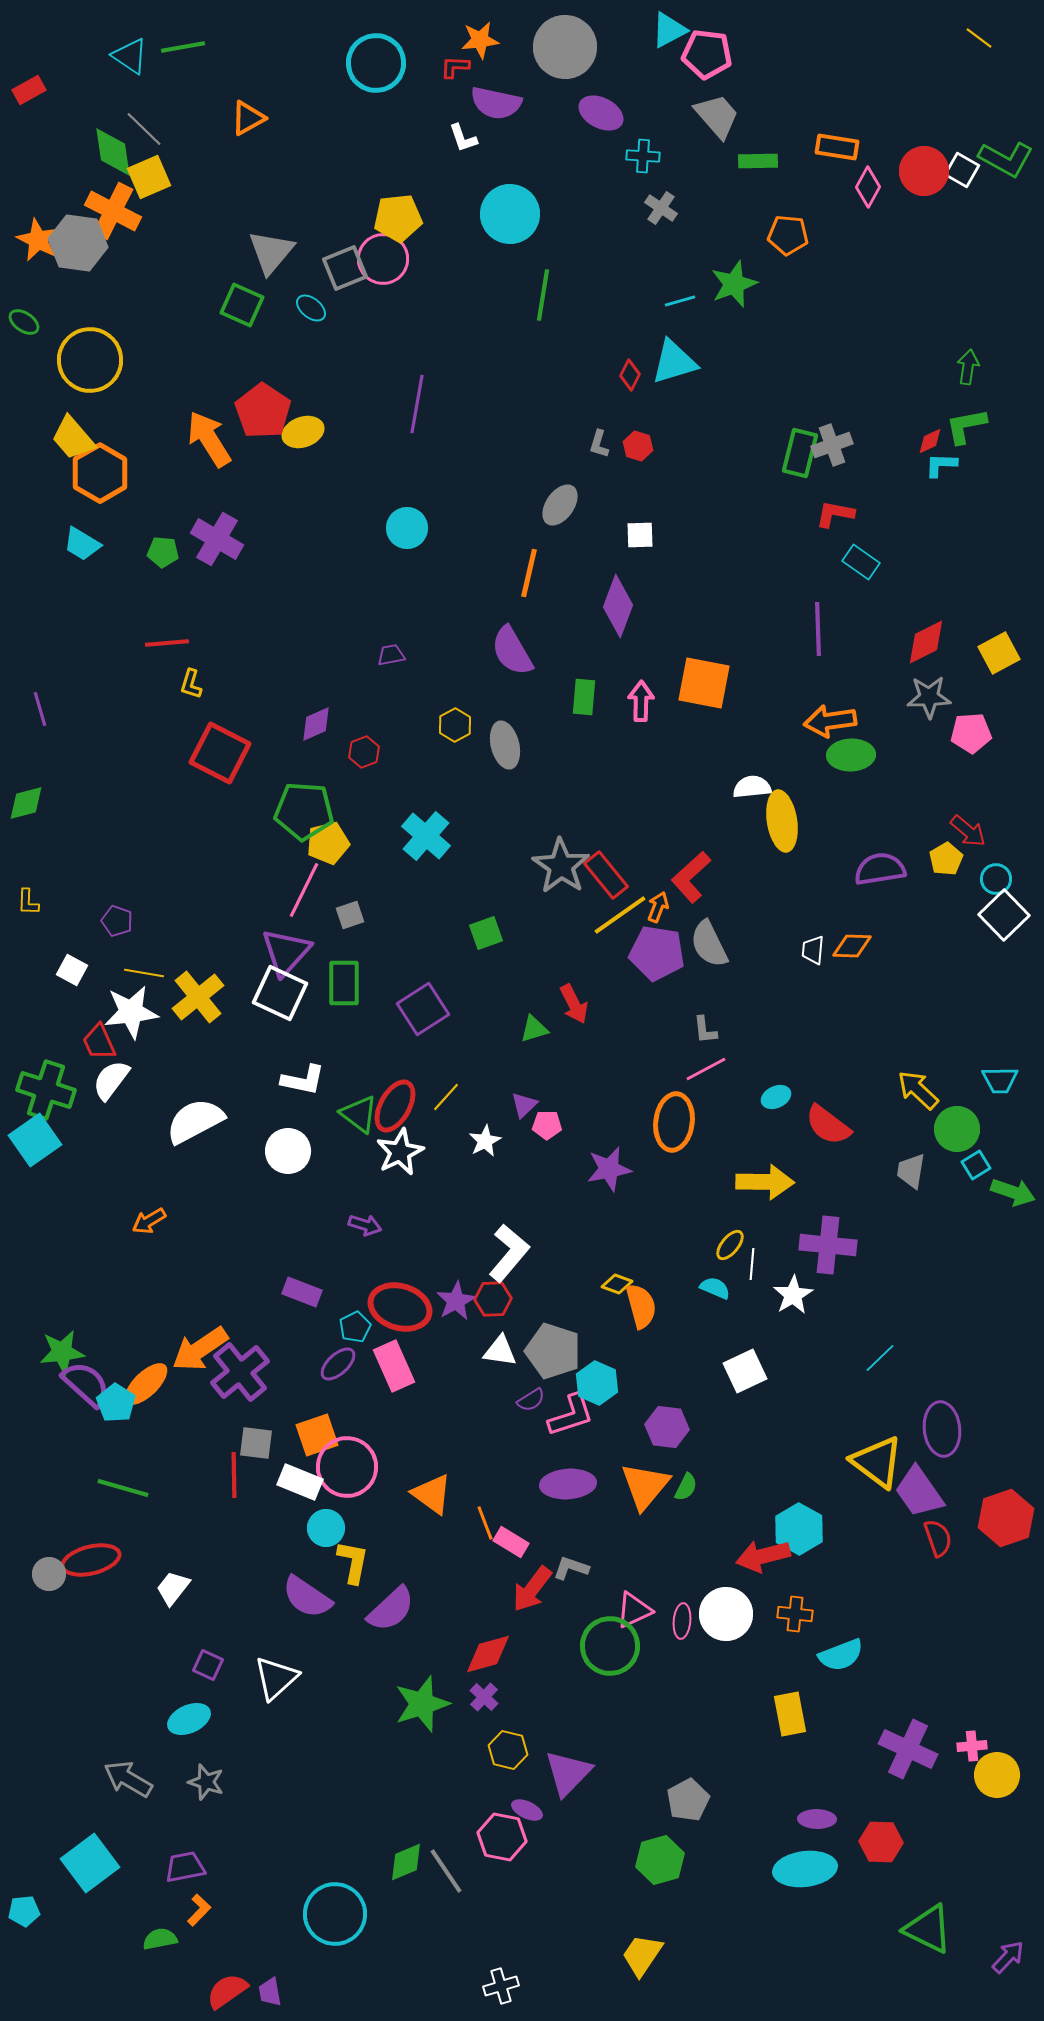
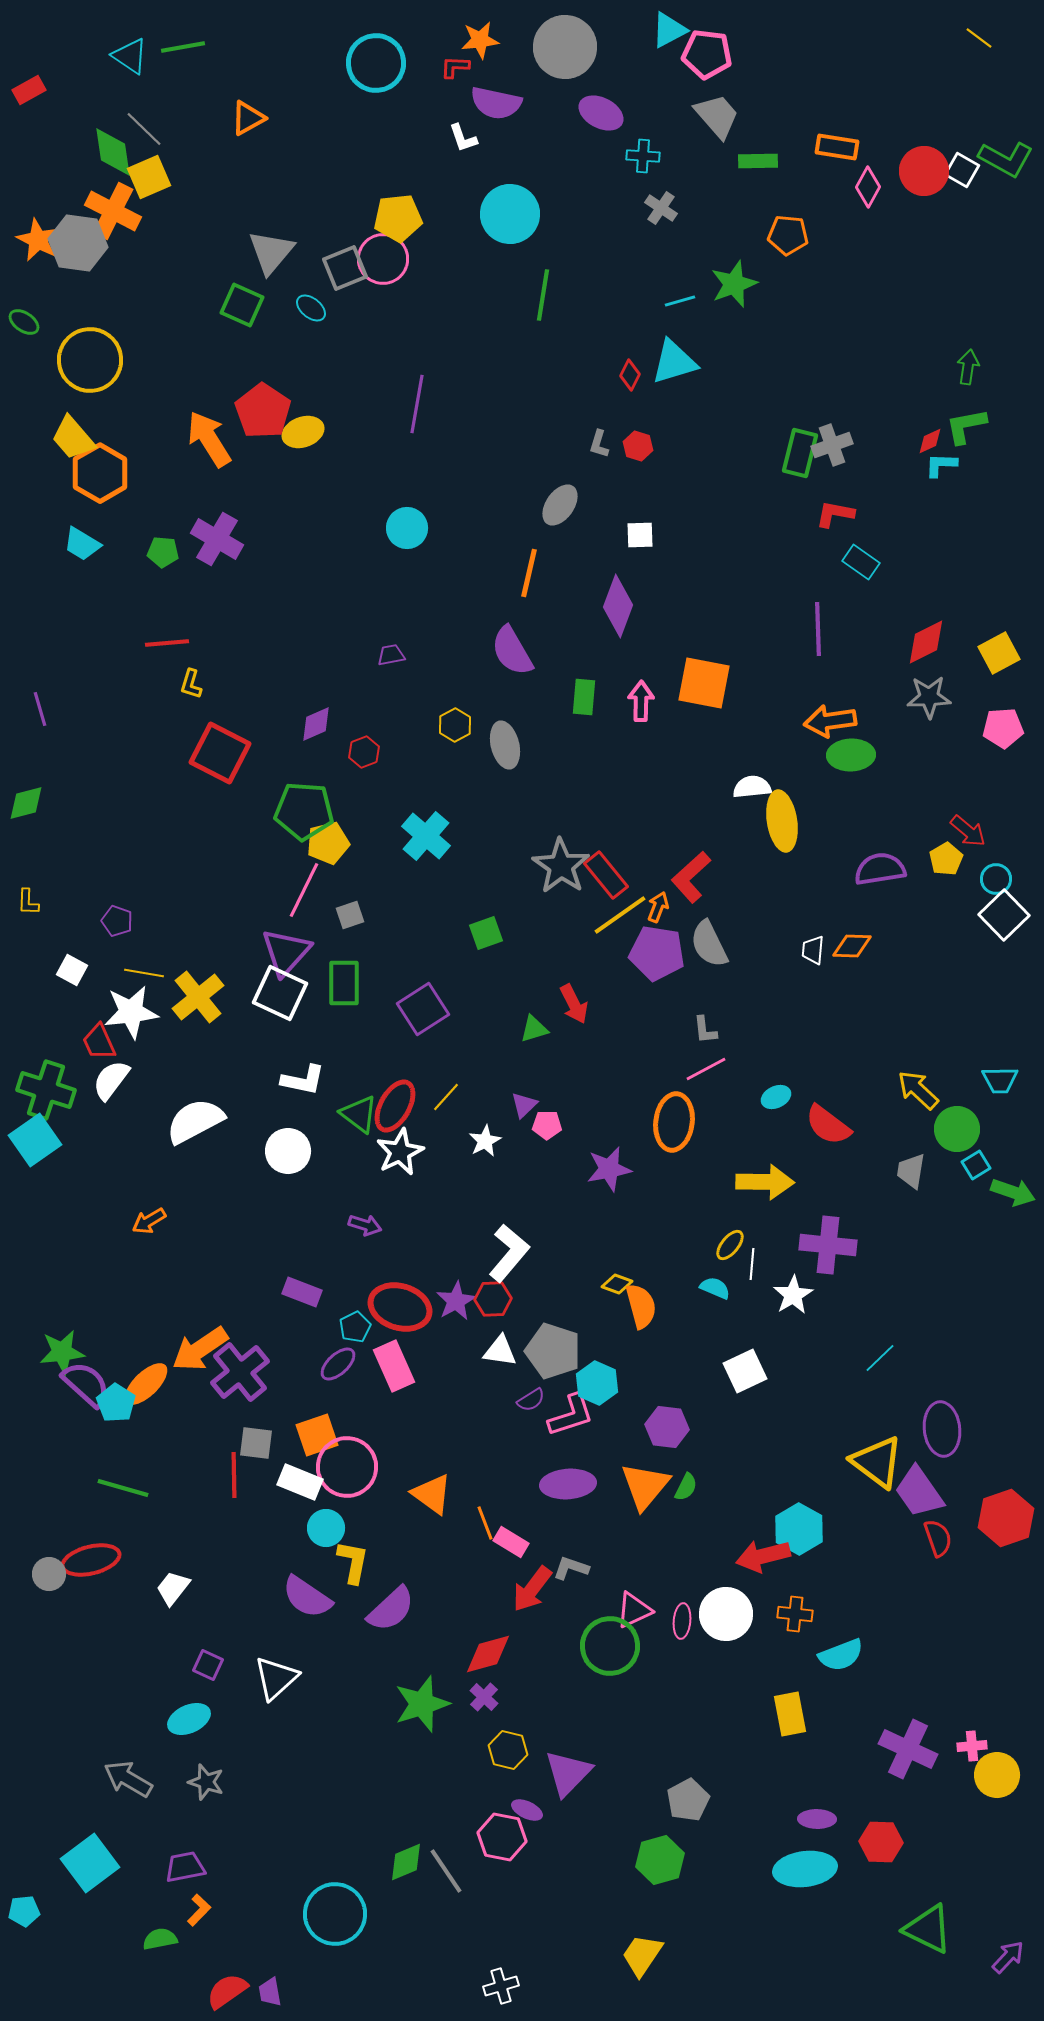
pink pentagon at (971, 733): moved 32 px right, 5 px up
